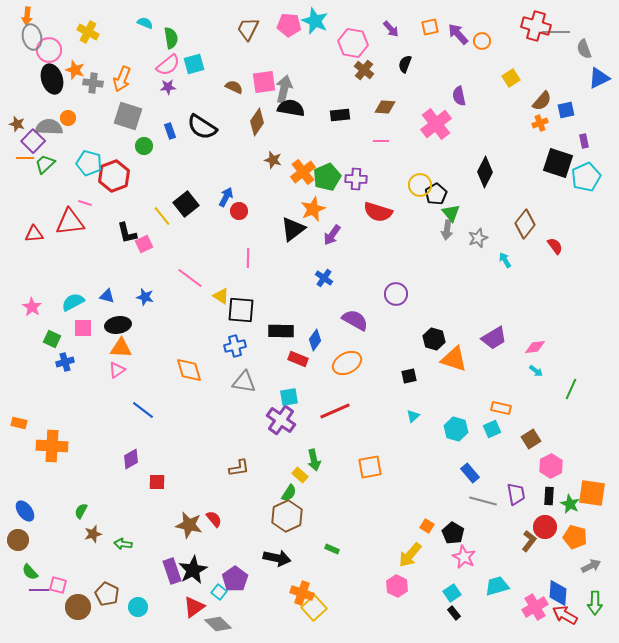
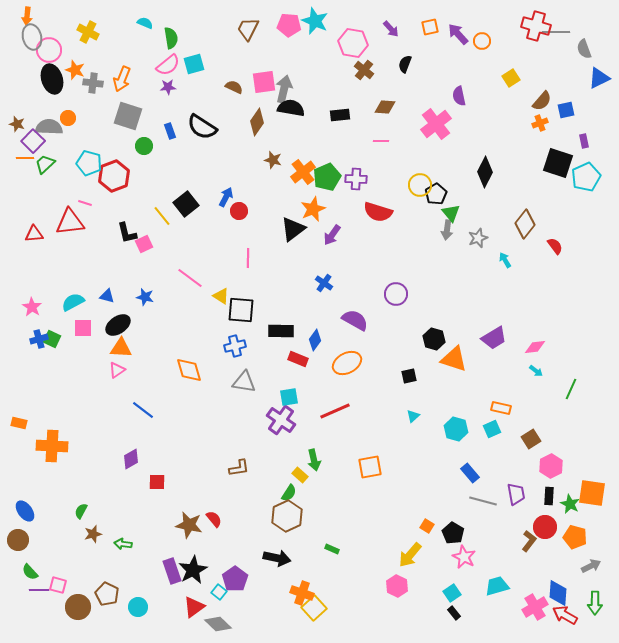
blue cross at (324, 278): moved 5 px down
black ellipse at (118, 325): rotated 25 degrees counterclockwise
blue cross at (65, 362): moved 26 px left, 23 px up
